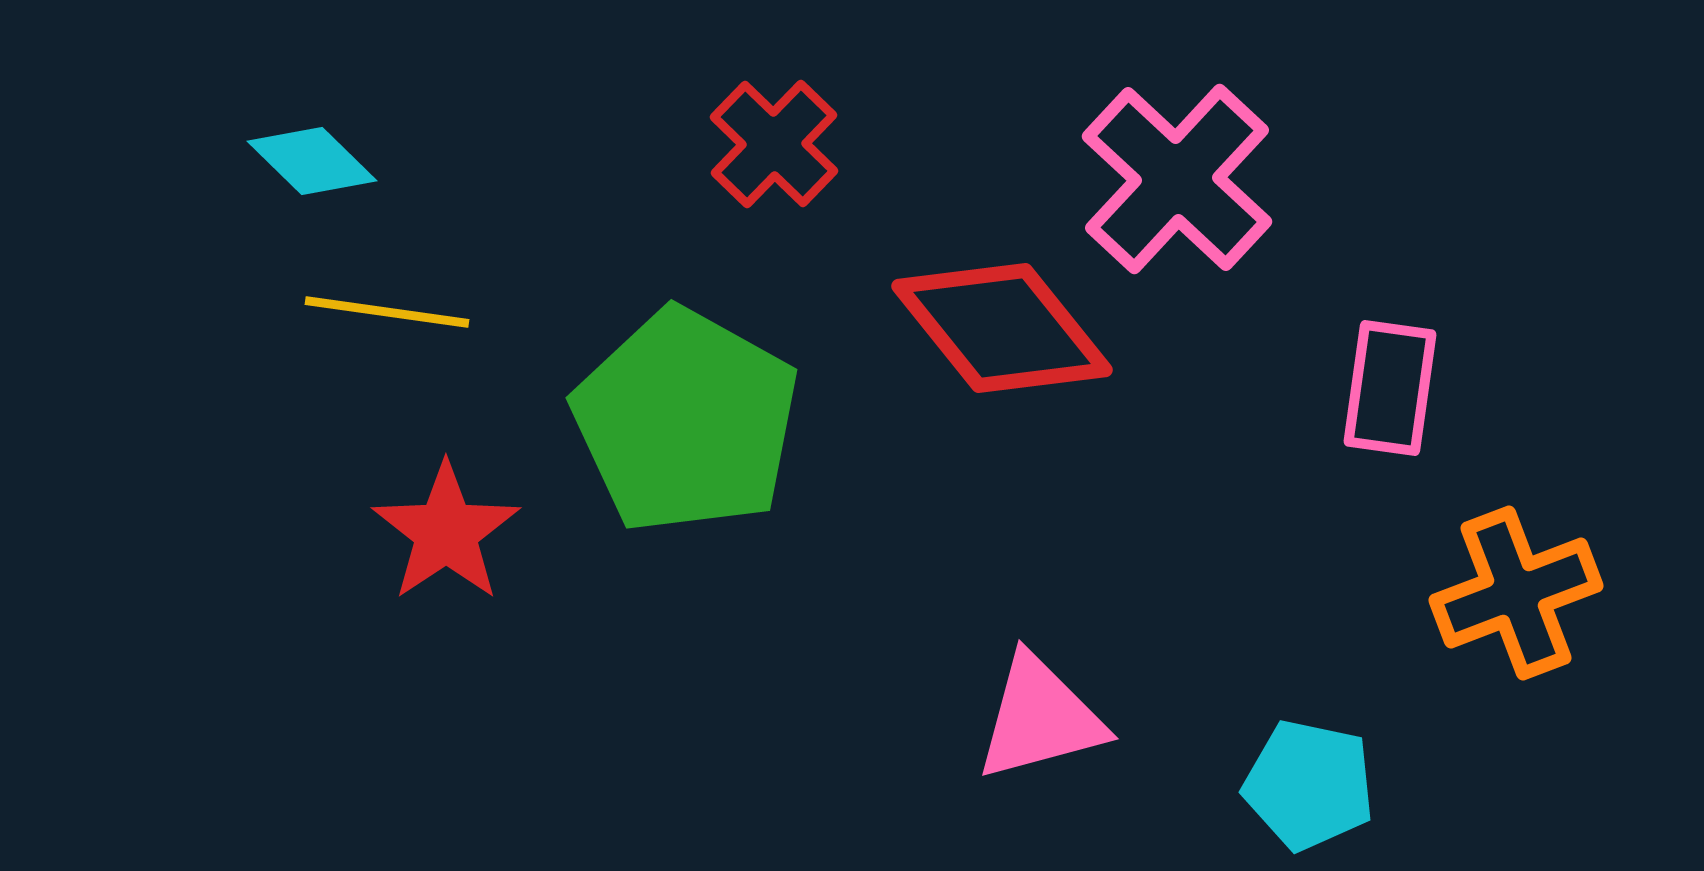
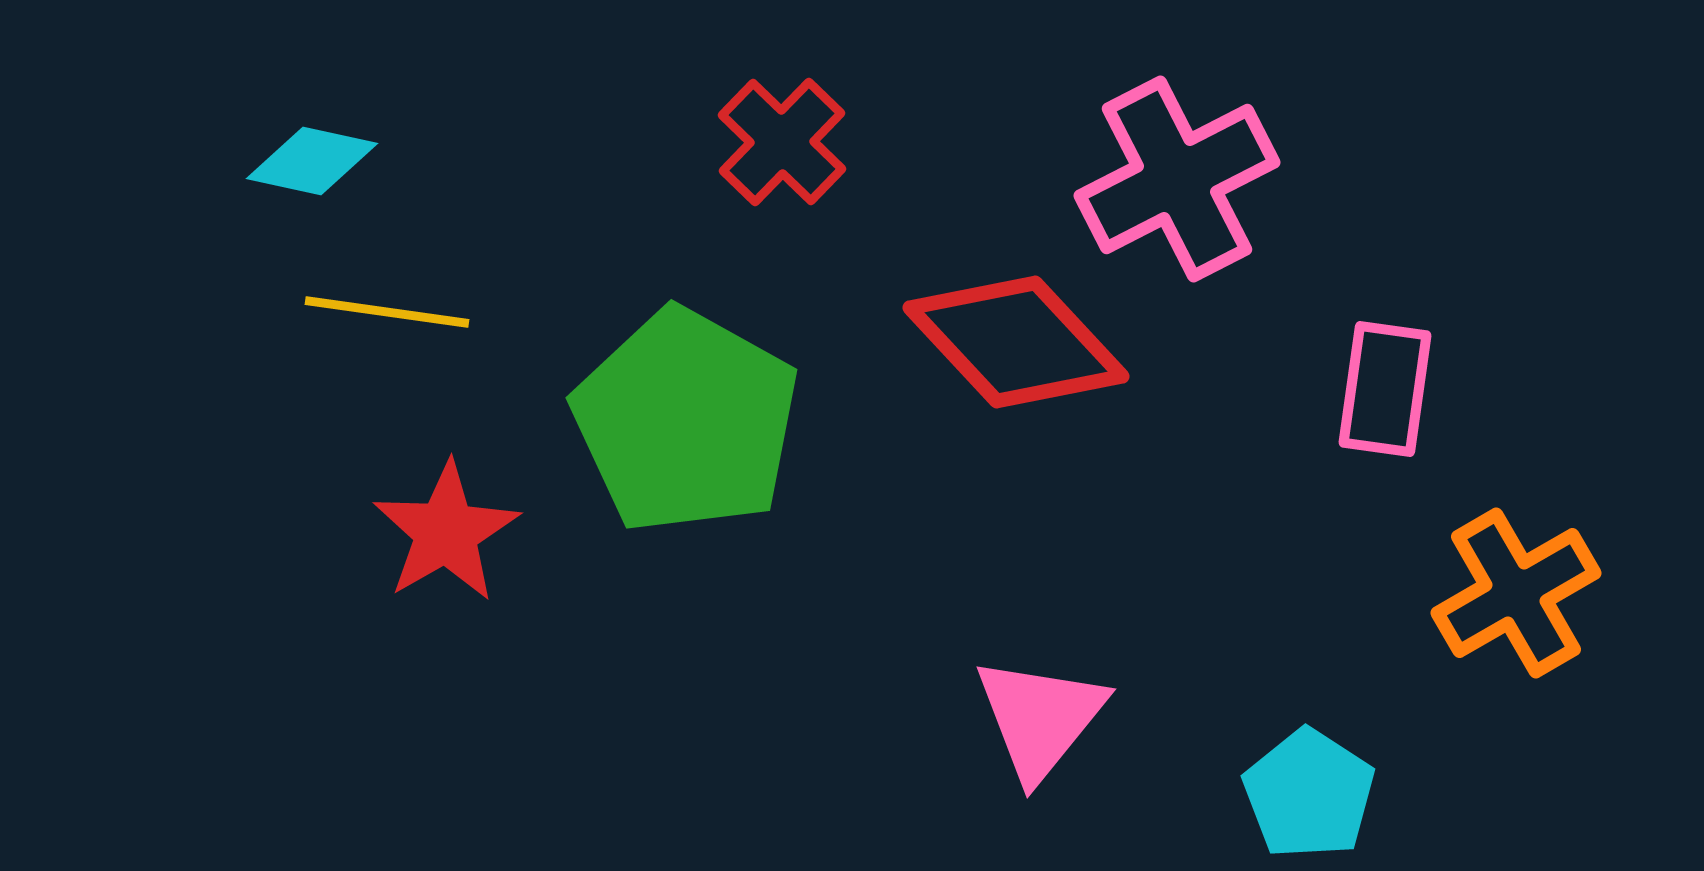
red cross: moved 8 px right, 2 px up
cyan diamond: rotated 32 degrees counterclockwise
pink cross: rotated 20 degrees clockwise
red diamond: moved 14 px right, 14 px down; rotated 4 degrees counterclockwise
pink rectangle: moved 5 px left, 1 px down
red star: rotated 4 degrees clockwise
orange cross: rotated 9 degrees counterclockwise
pink triangle: rotated 36 degrees counterclockwise
cyan pentagon: moved 9 px down; rotated 21 degrees clockwise
